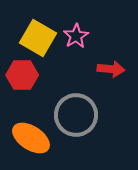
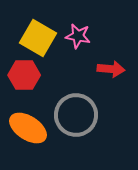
pink star: moved 2 px right; rotated 30 degrees counterclockwise
red hexagon: moved 2 px right
orange ellipse: moved 3 px left, 10 px up
